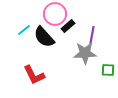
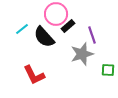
pink circle: moved 1 px right
cyan line: moved 2 px left, 1 px up
purple line: rotated 30 degrees counterclockwise
gray star: moved 3 px left, 1 px down; rotated 15 degrees counterclockwise
